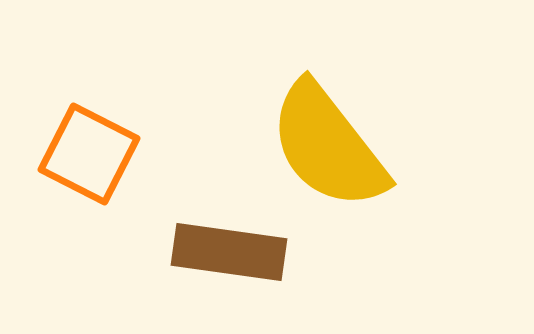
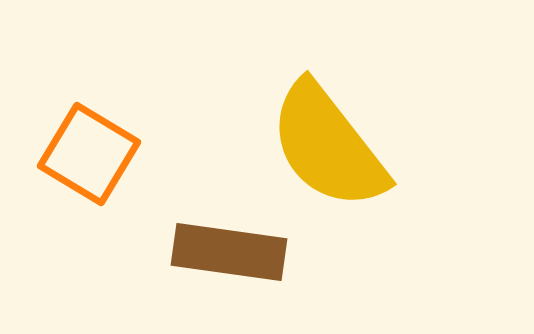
orange square: rotated 4 degrees clockwise
